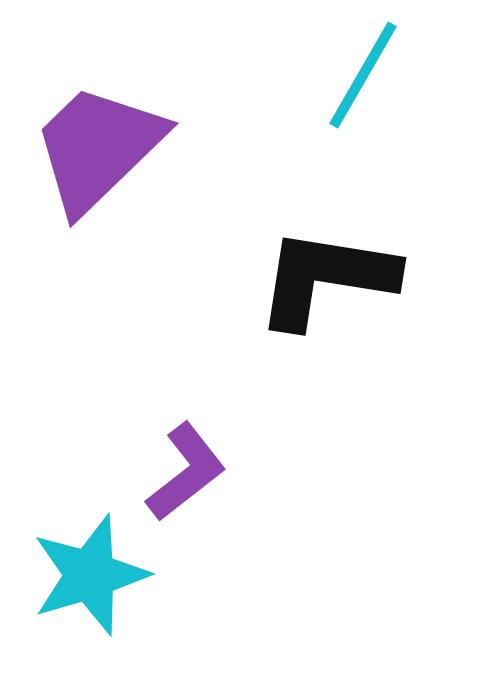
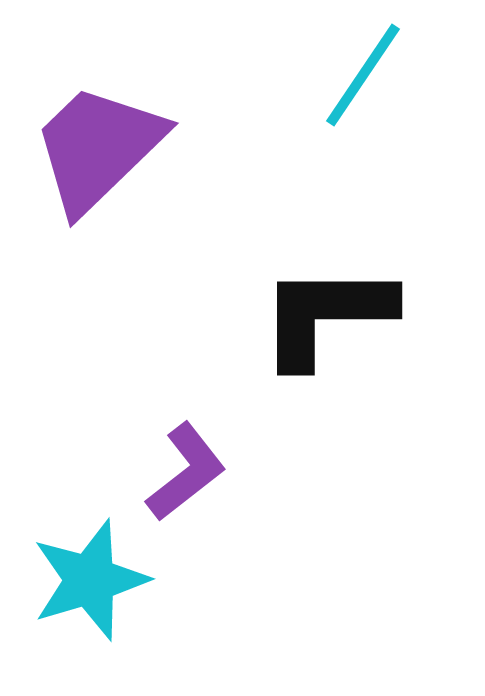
cyan line: rotated 4 degrees clockwise
black L-shape: moved 37 px down; rotated 9 degrees counterclockwise
cyan star: moved 5 px down
